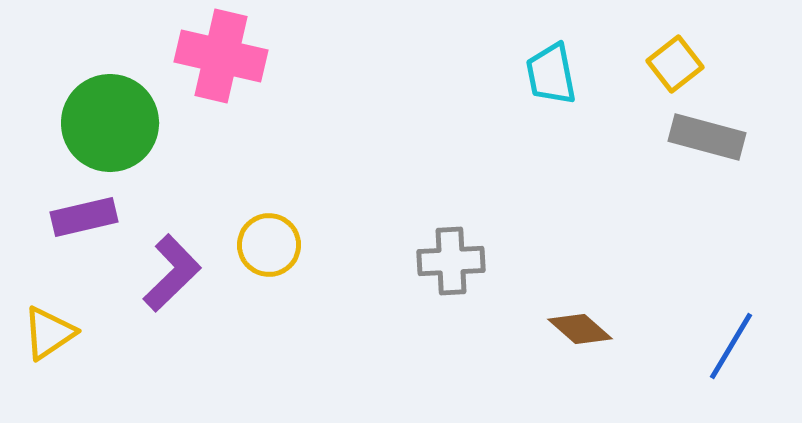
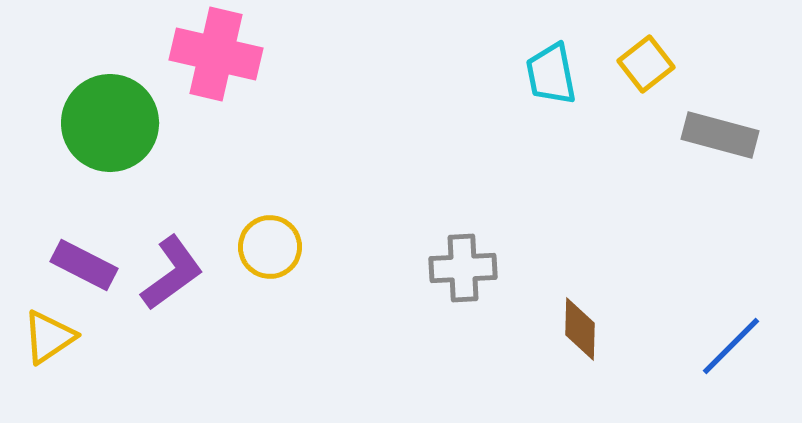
pink cross: moved 5 px left, 2 px up
yellow square: moved 29 px left
gray rectangle: moved 13 px right, 2 px up
purple rectangle: moved 48 px down; rotated 40 degrees clockwise
yellow circle: moved 1 px right, 2 px down
gray cross: moved 12 px right, 7 px down
purple L-shape: rotated 8 degrees clockwise
brown diamond: rotated 50 degrees clockwise
yellow triangle: moved 4 px down
blue line: rotated 14 degrees clockwise
